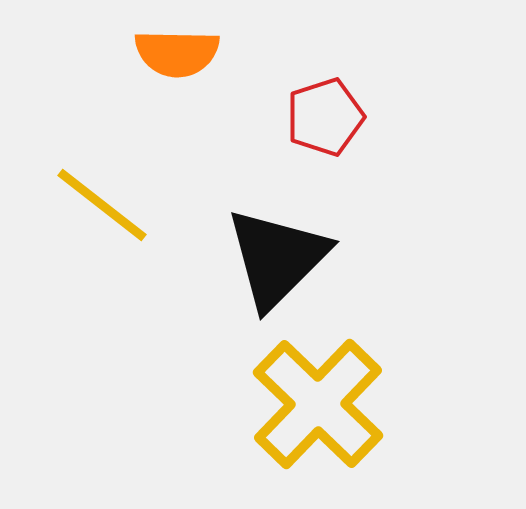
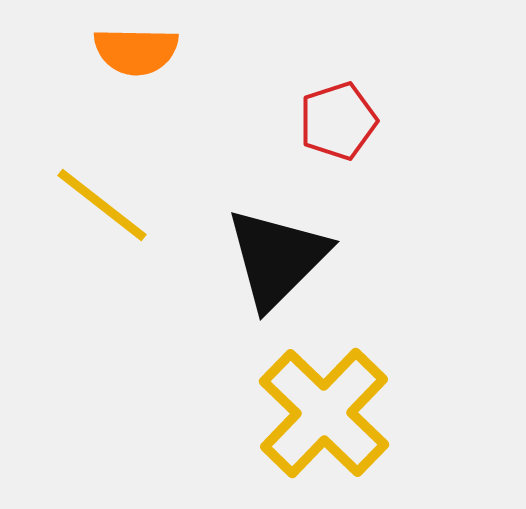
orange semicircle: moved 41 px left, 2 px up
red pentagon: moved 13 px right, 4 px down
yellow cross: moved 6 px right, 9 px down
